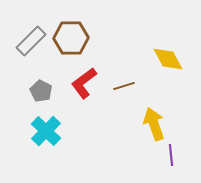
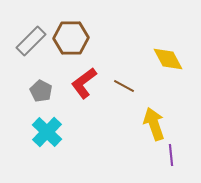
brown line: rotated 45 degrees clockwise
cyan cross: moved 1 px right, 1 px down
